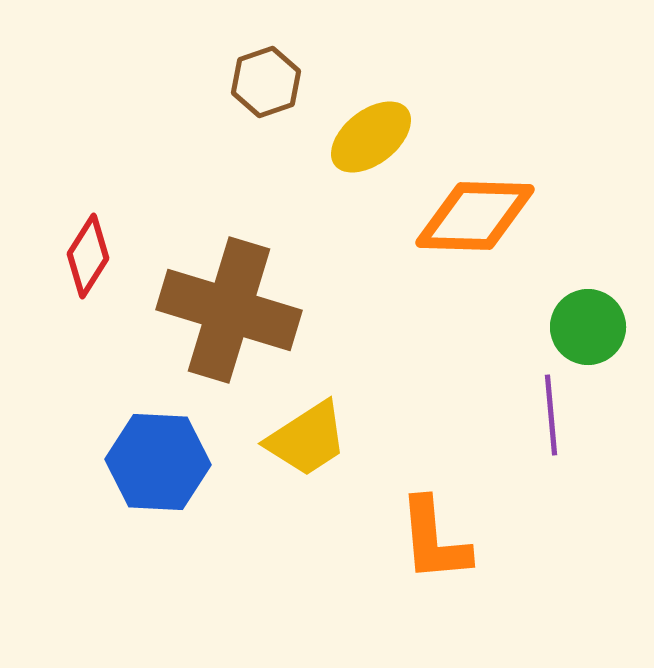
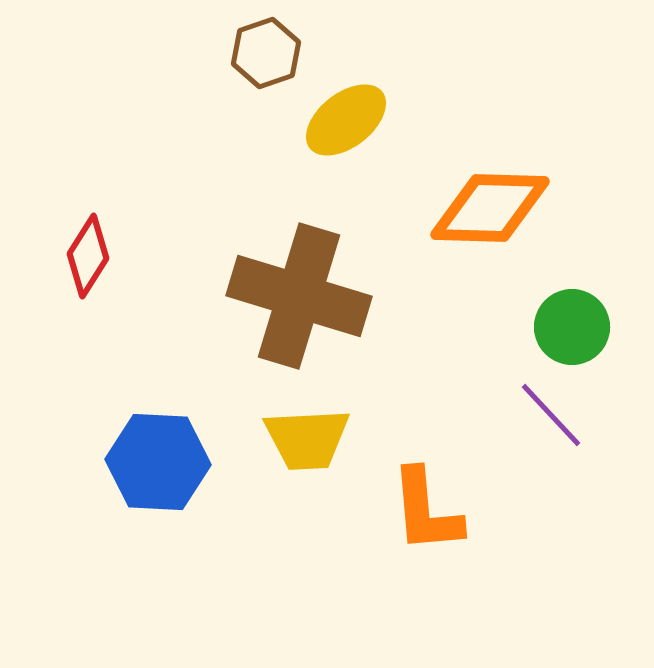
brown hexagon: moved 29 px up
yellow ellipse: moved 25 px left, 17 px up
orange diamond: moved 15 px right, 8 px up
brown cross: moved 70 px right, 14 px up
green circle: moved 16 px left
purple line: rotated 38 degrees counterclockwise
yellow trapezoid: rotated 30 degrees clockwise
orange L-shape: moved 8 px left, 29 px up
